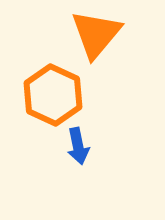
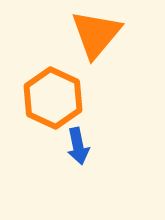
orange hexagon: moved 3 px down
